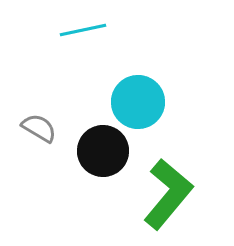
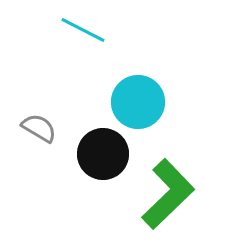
cyan line: rotated 39 degrees clockwise
black circle: moved 3 px down
green L-shape: rotated 6 degrees clockwise
